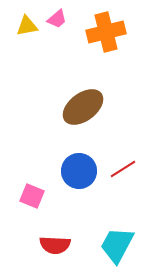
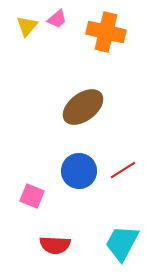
yellow triangle: rotated 40 degrees counterclockwise
orange cross: rotated 27 degrees clockwise
red line: moved 1 px down
cyan trapezoid: moved 5 px right, 2 px up
